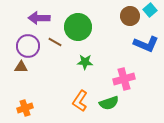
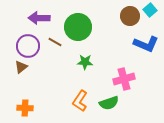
brown triangle: rotated 40 degrees counterclockwise
orange cross: rotated 21 degrees clockwise
